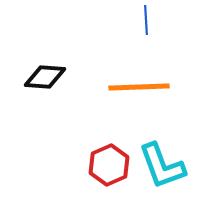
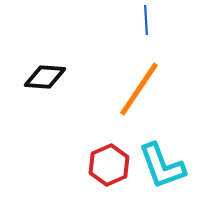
orange line: moved 2 px down; rotated 54 degrees counterclockwise
